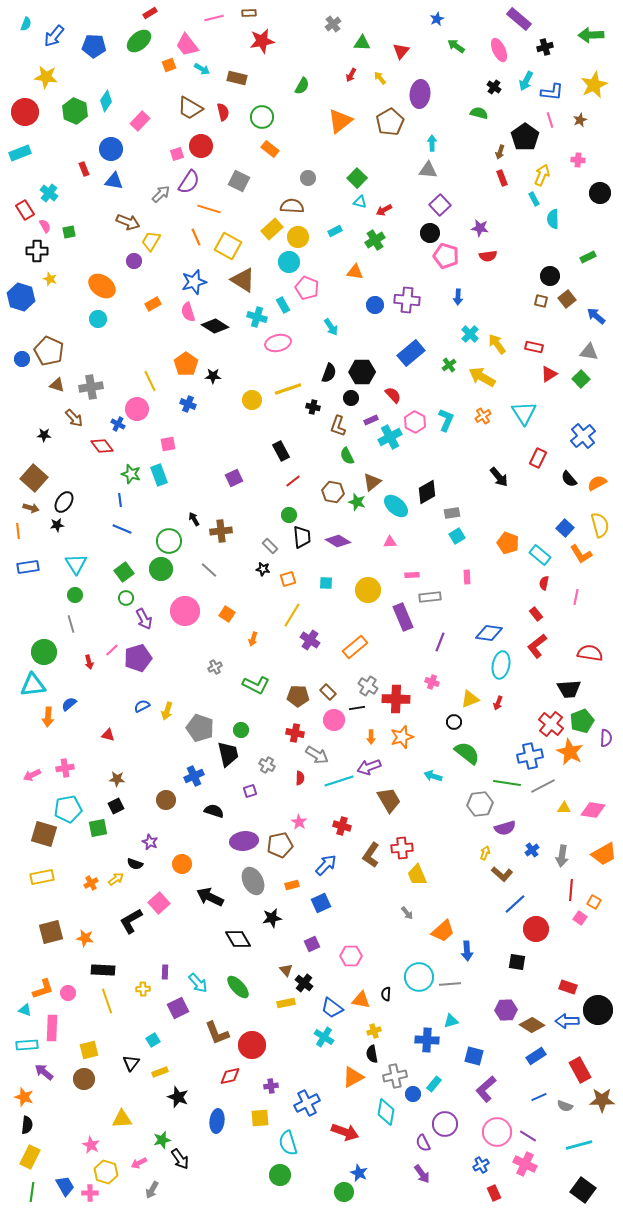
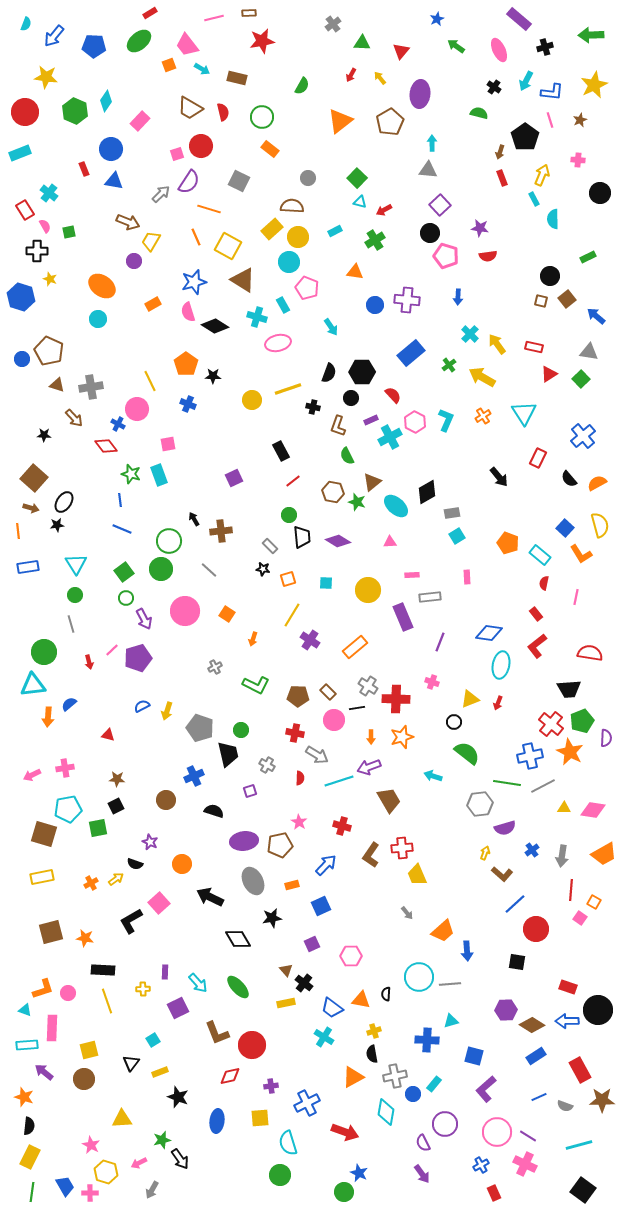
red diamond at (102, 446): moved 4 px right
blue square at (321, 903): moved 3 px down
black semicircle at (27, 1125): moved 2 px right, 1 px down
